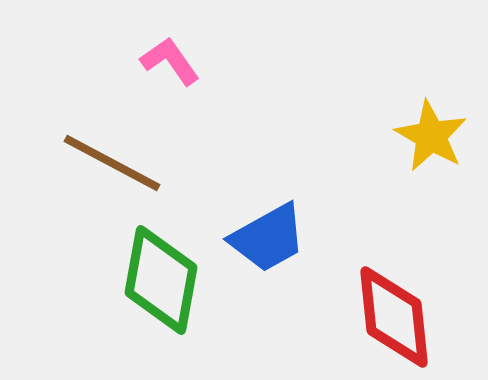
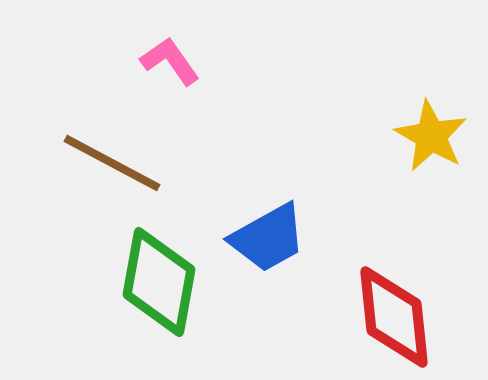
green diamond: moved 2 px left, 2 px down
